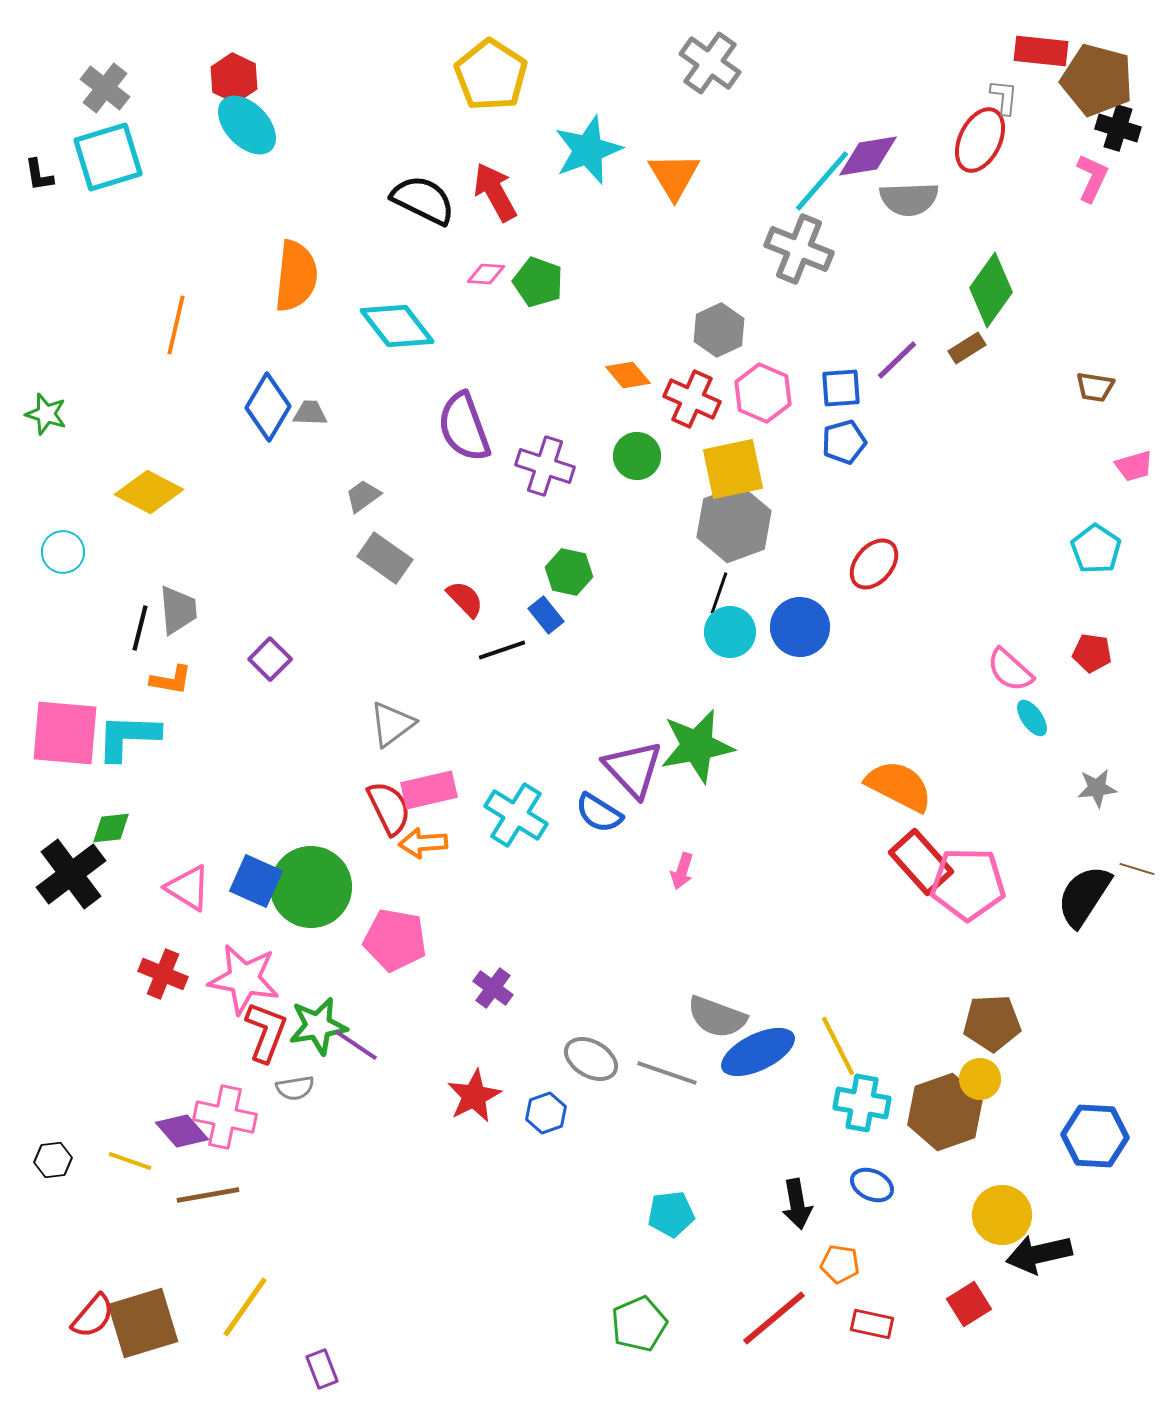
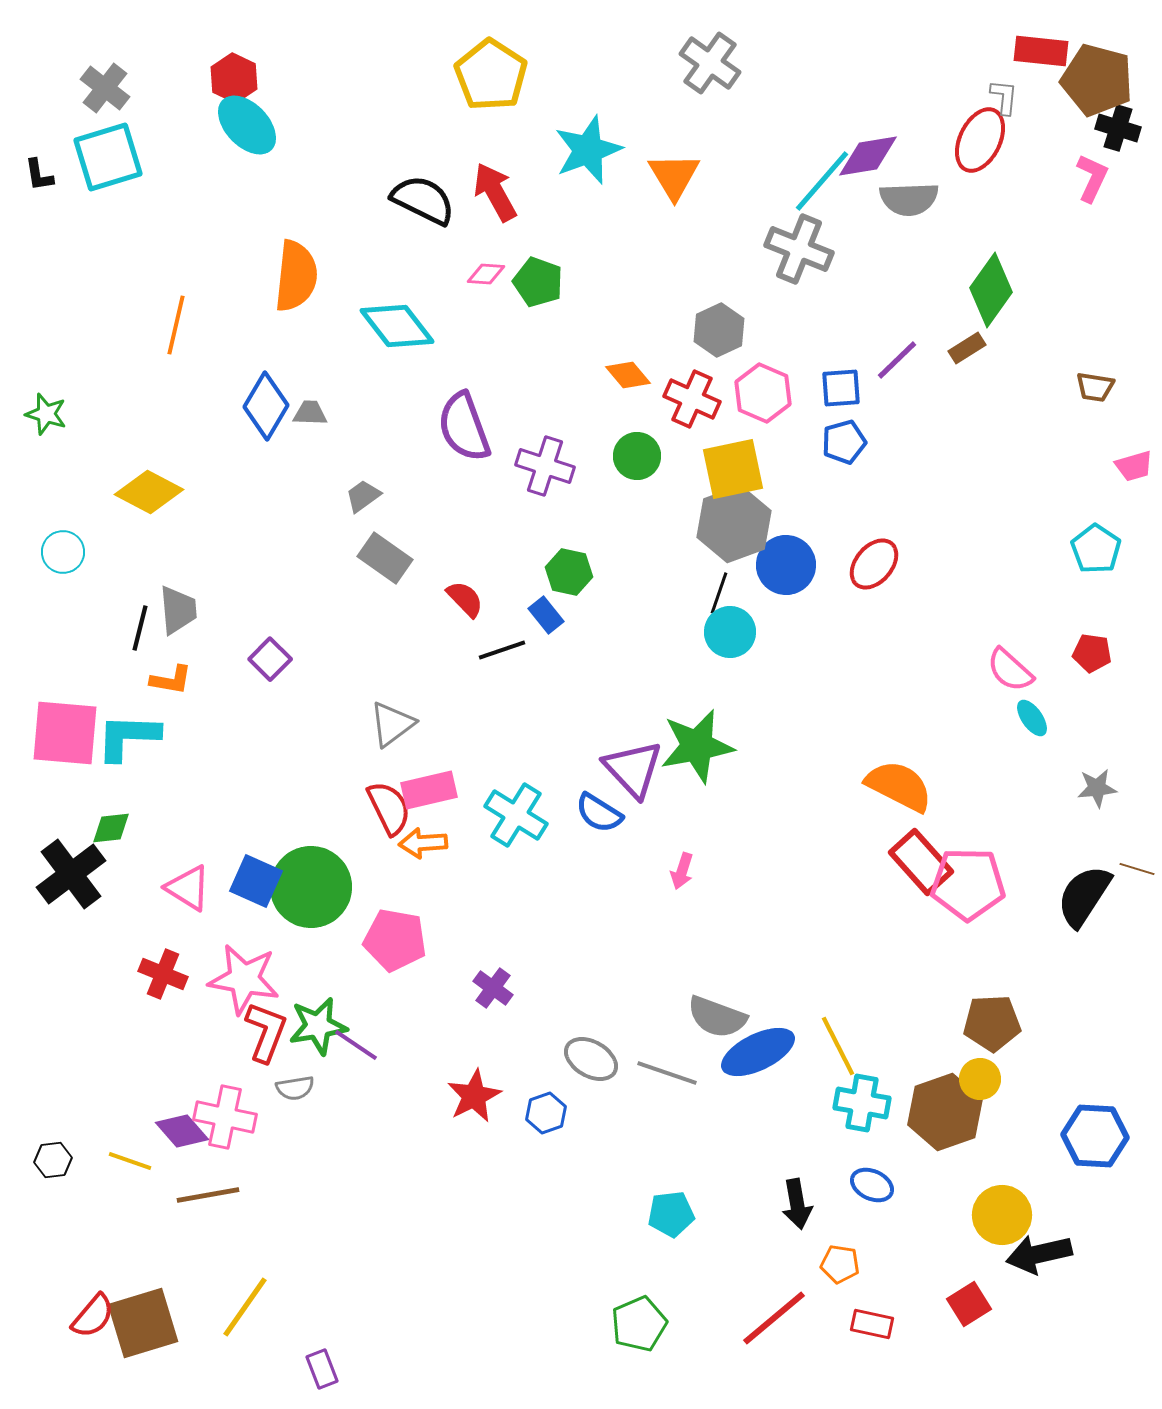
blue diamond at (268, 407): moved 2 px left, 1 px up
blue circle at (800, 627): moved 14 px left, 62 px up
